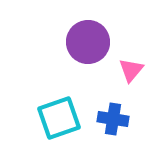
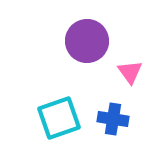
purple circle: moved 1 px left, 1 px up
pink triangle: moved 1 px left, 2 px down; rotated 16 degrees counterclockwise
